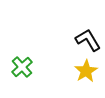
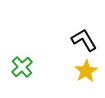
black L-shape: moved 4 px left
